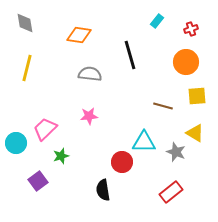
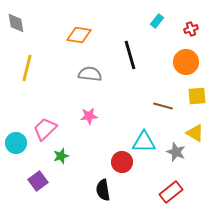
gray diamond: moved 9 px left
